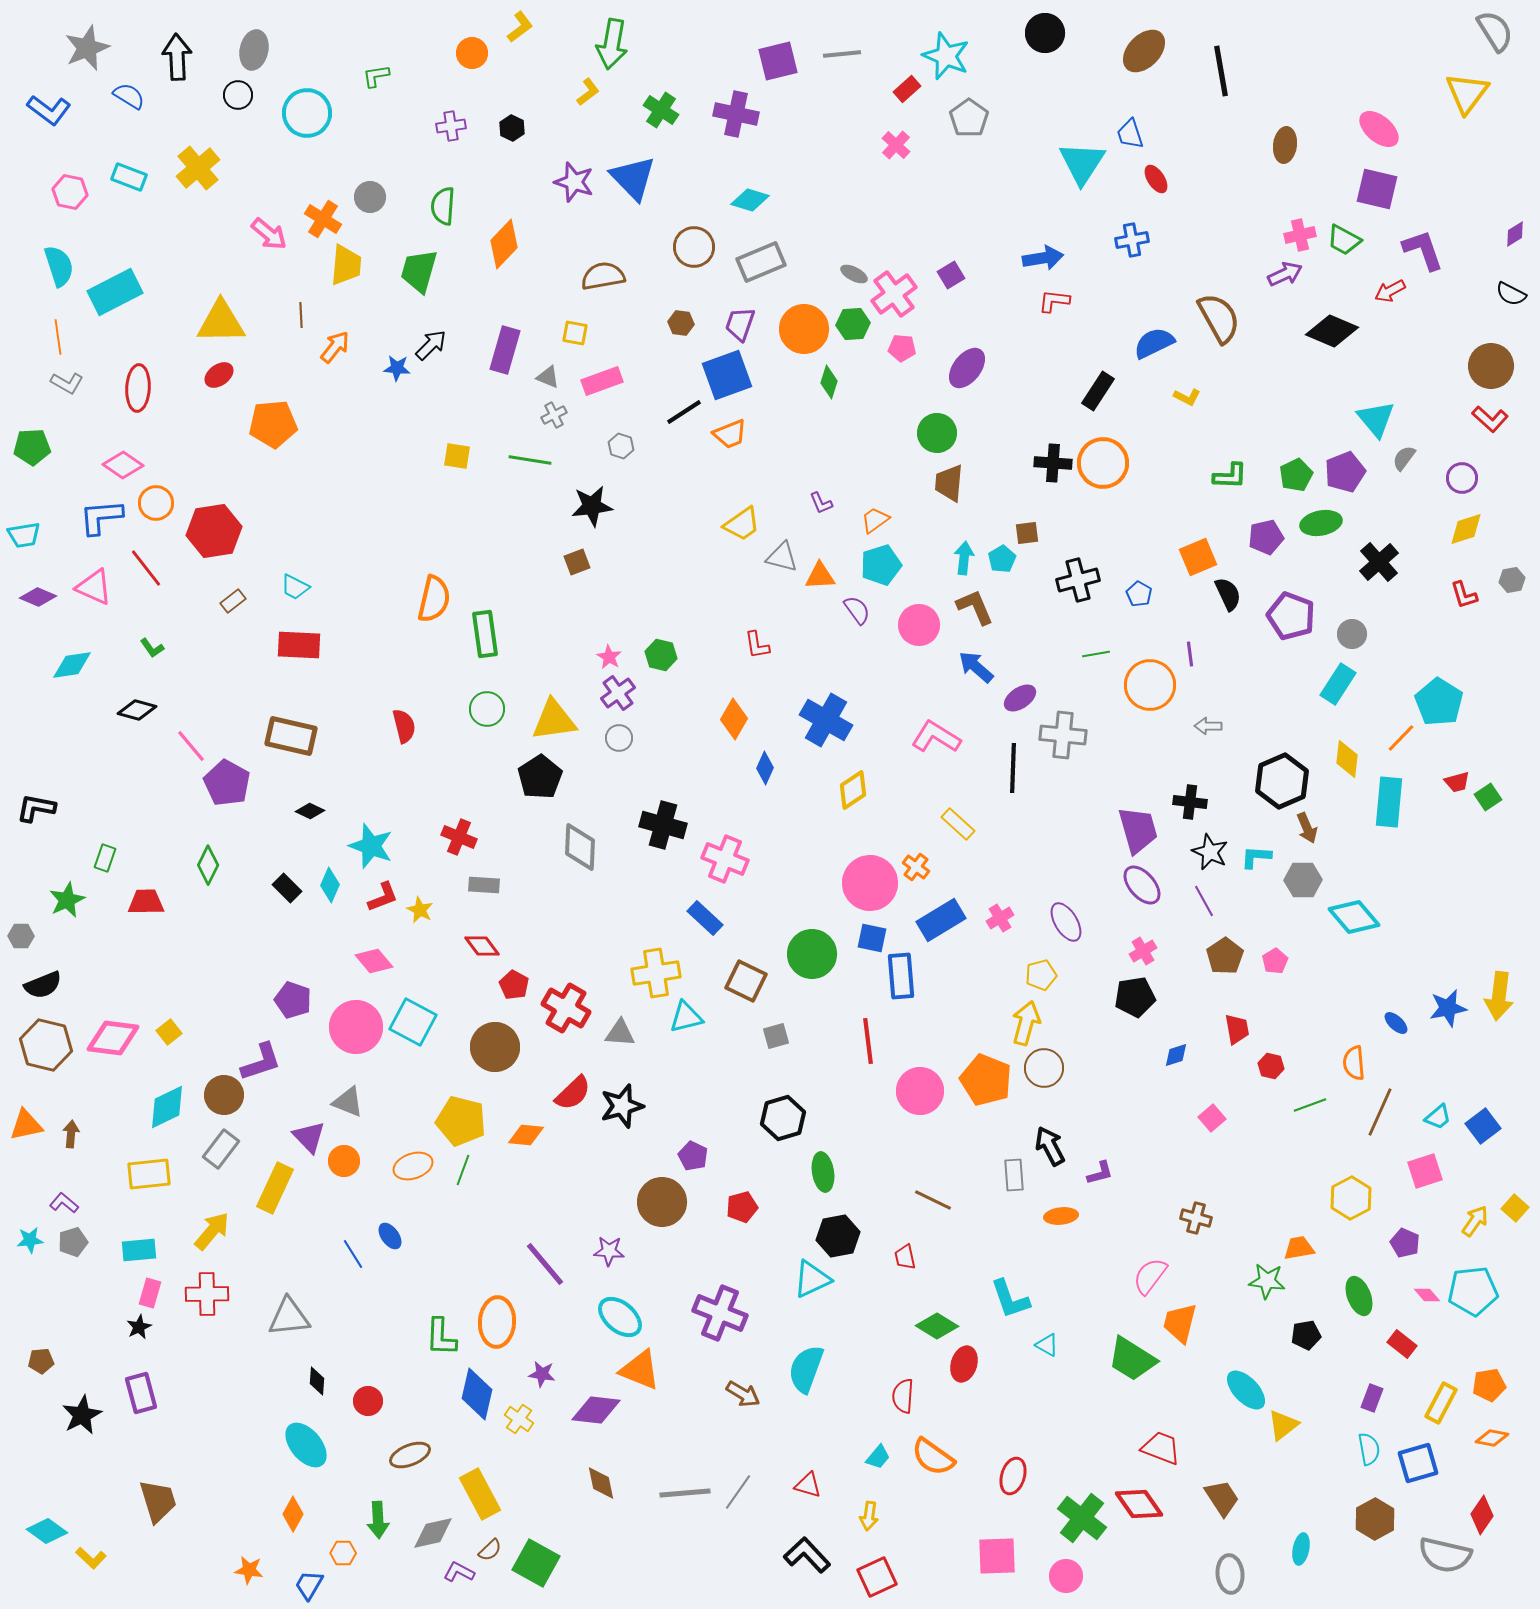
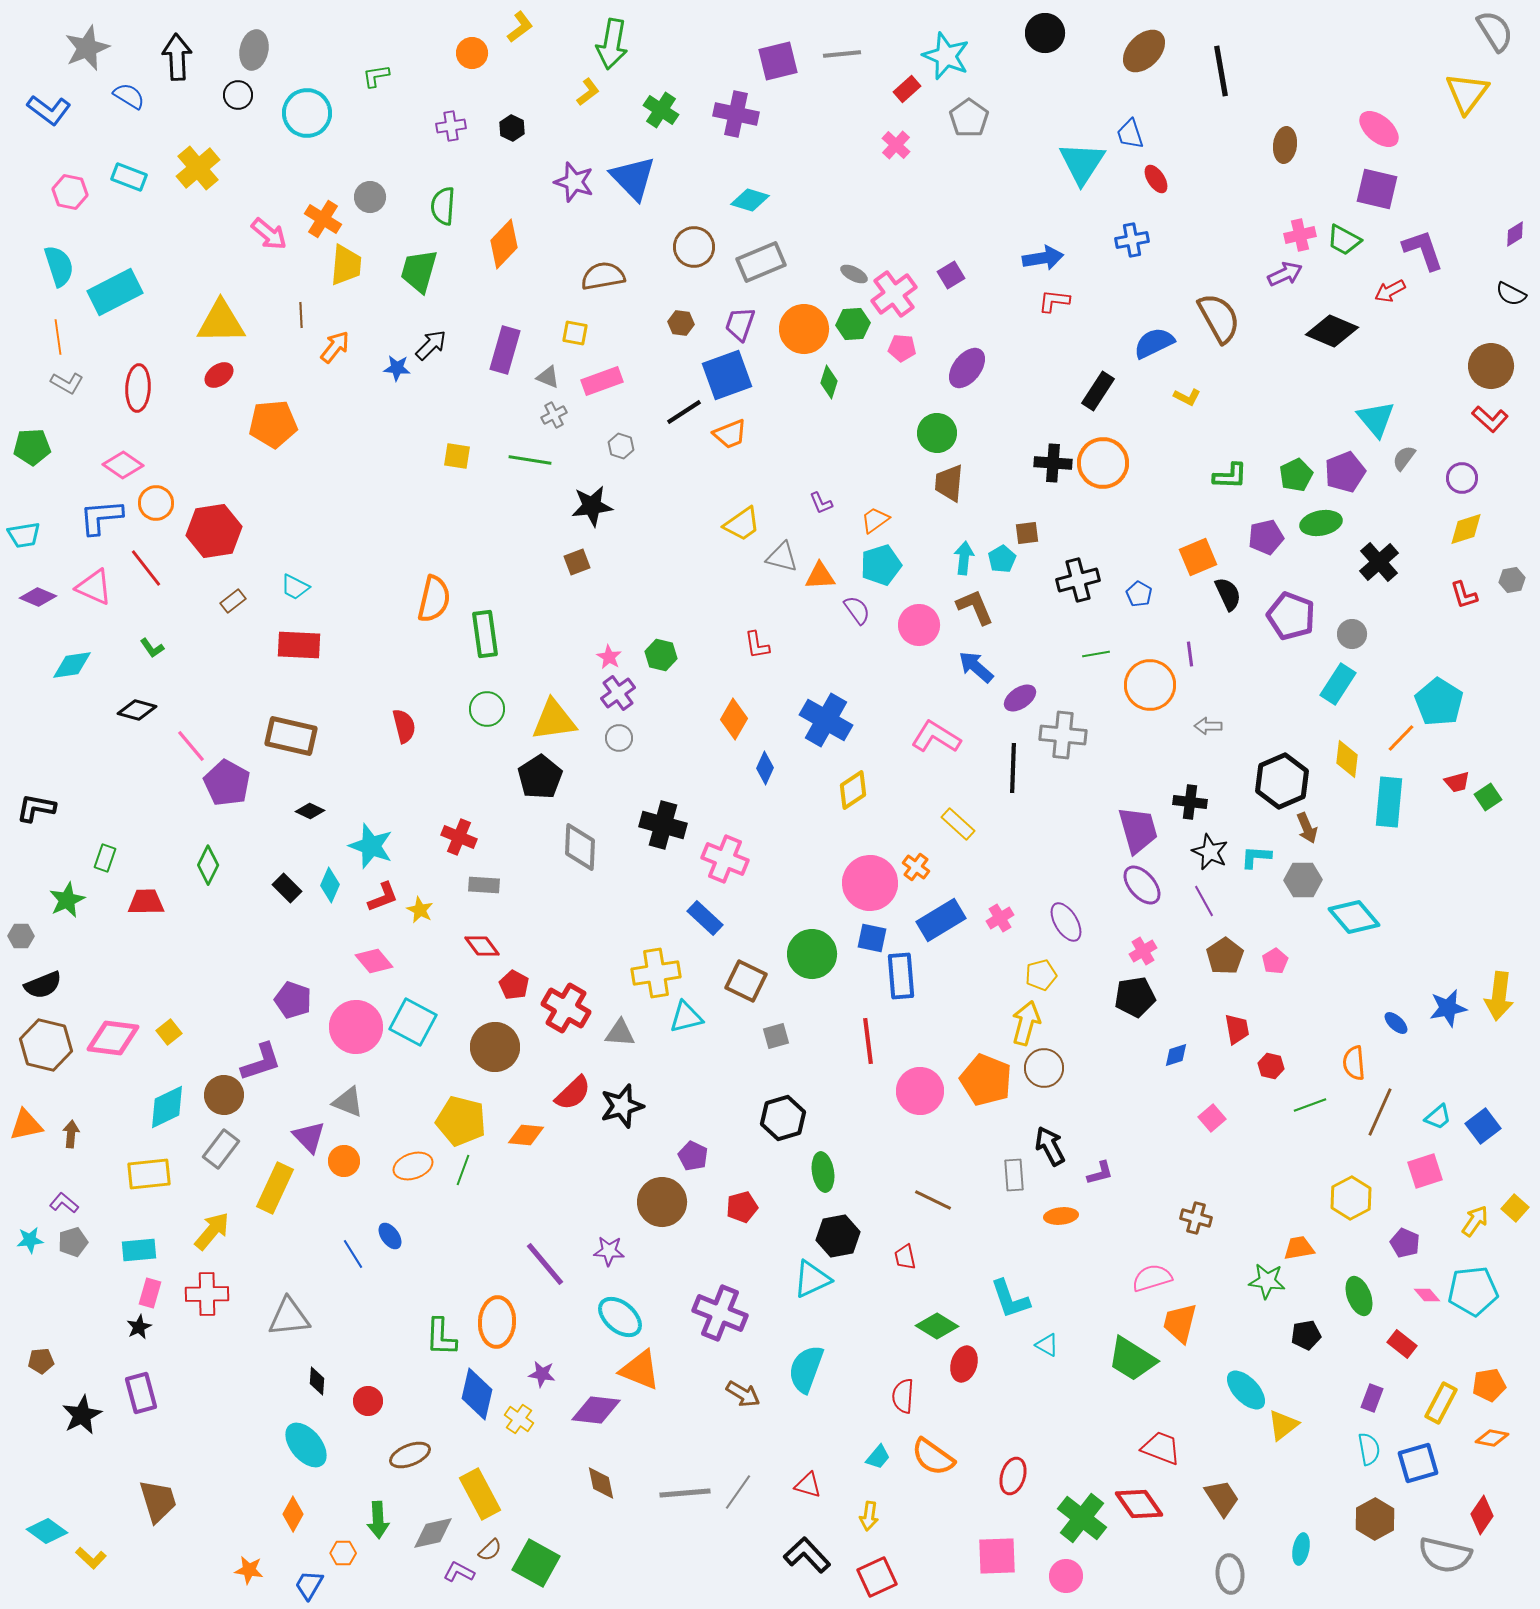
pink semicircle at (1150, 1276): moved 2 px right, 2 px down; rotated 36 degrees clockwise
